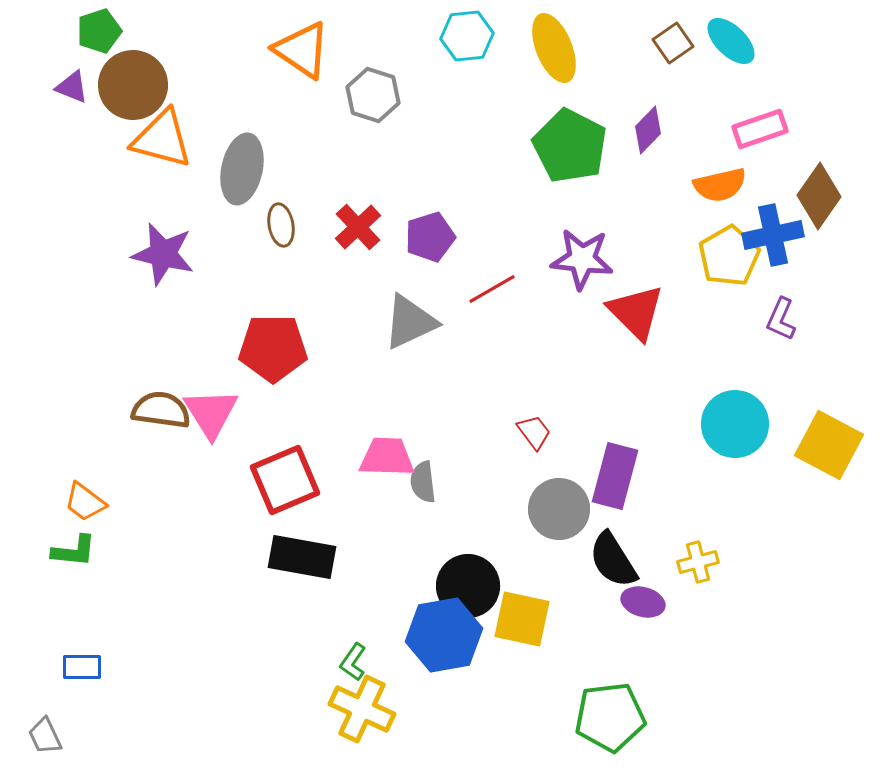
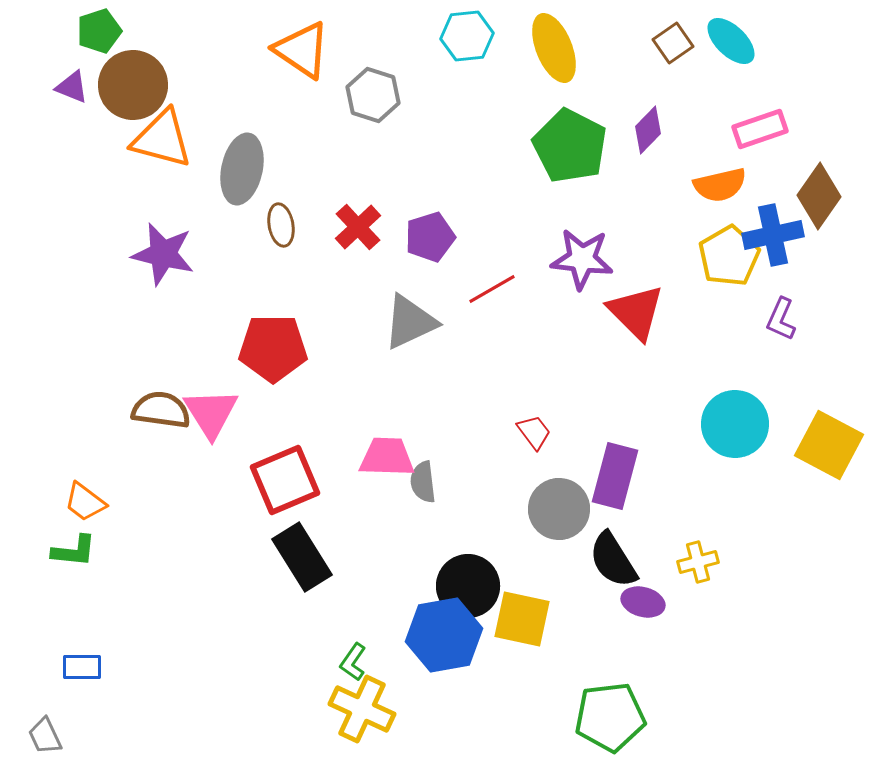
black rectangle at (302, 557): rotated 48 degrees clockwise
